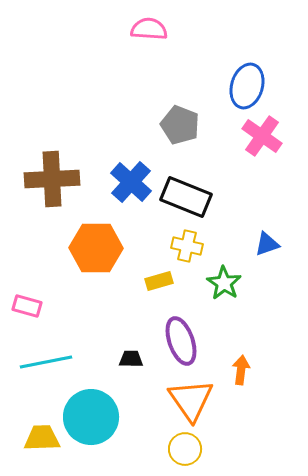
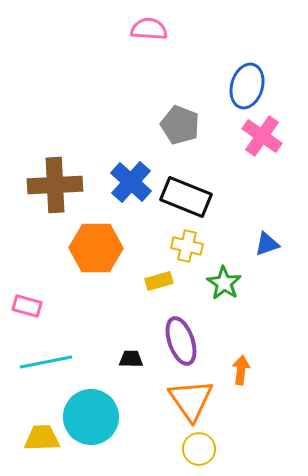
brown cross: moved 3 px right, 6 px down
yellow circle: moved 14 px right
